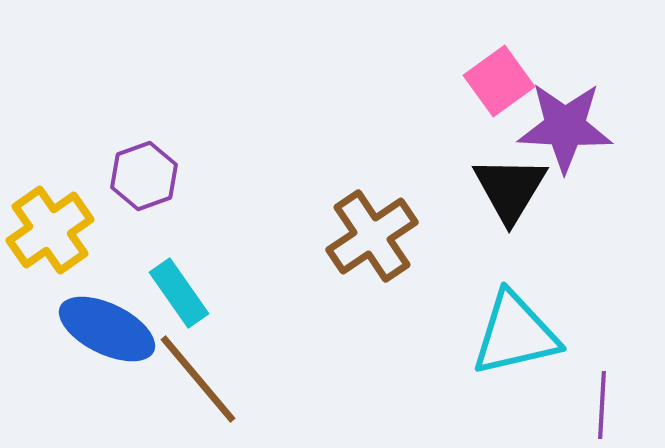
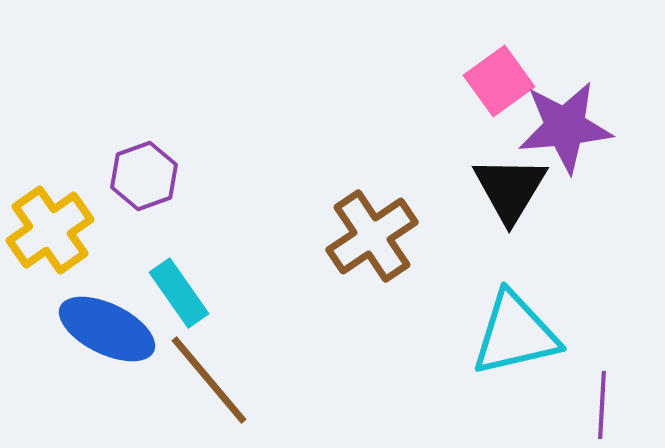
purple star: rotated 8 degrees counterclockwise
brown line: moved 11 px right, 1 px down
